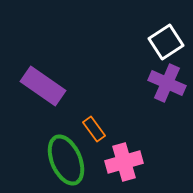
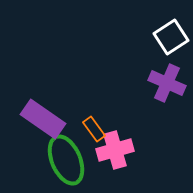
white square: moved 5 px right, 5 px up
purple rectangle: moved 33 px down
pink cross: moved 9 px left, 12 px up
